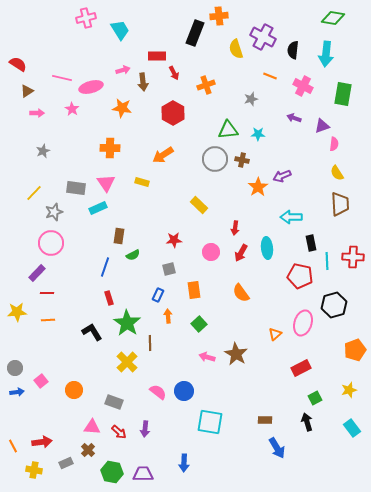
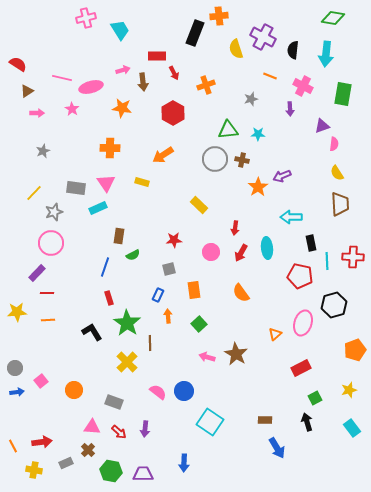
purple arrow at (294, 118): moved 4 px left, 9 px up; rotated 112 degrees counterclockwise
cyan square at (210, 422): rotated 24 degrees clockwise
green hexagon at (112, 472): moved 1 px left, 1 px up
